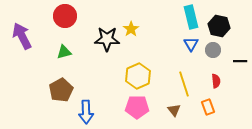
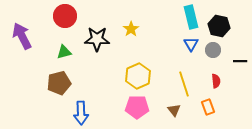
black star: moved 10 px left
brown pentagon: moved 2 px left, 7 px up; rotated 15 degrees clockwise
blue arrow: moved 5 px left, 1 px down
